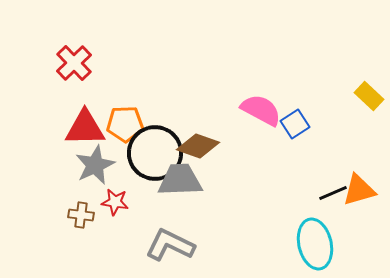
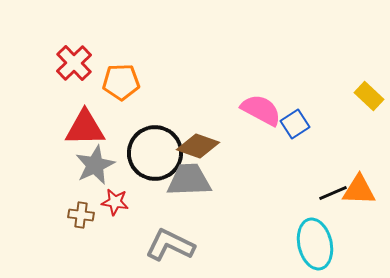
orange pentagon: moved 4 px left, 42 px up
gray trapezoid: moved 9 px right
orange triangle: rotated 18 degrees clockwise
